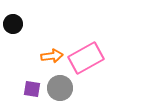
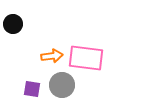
pink rectangle: rotated 36 degrees clockwise
gray circle: moved 2 px right, 3 px up
